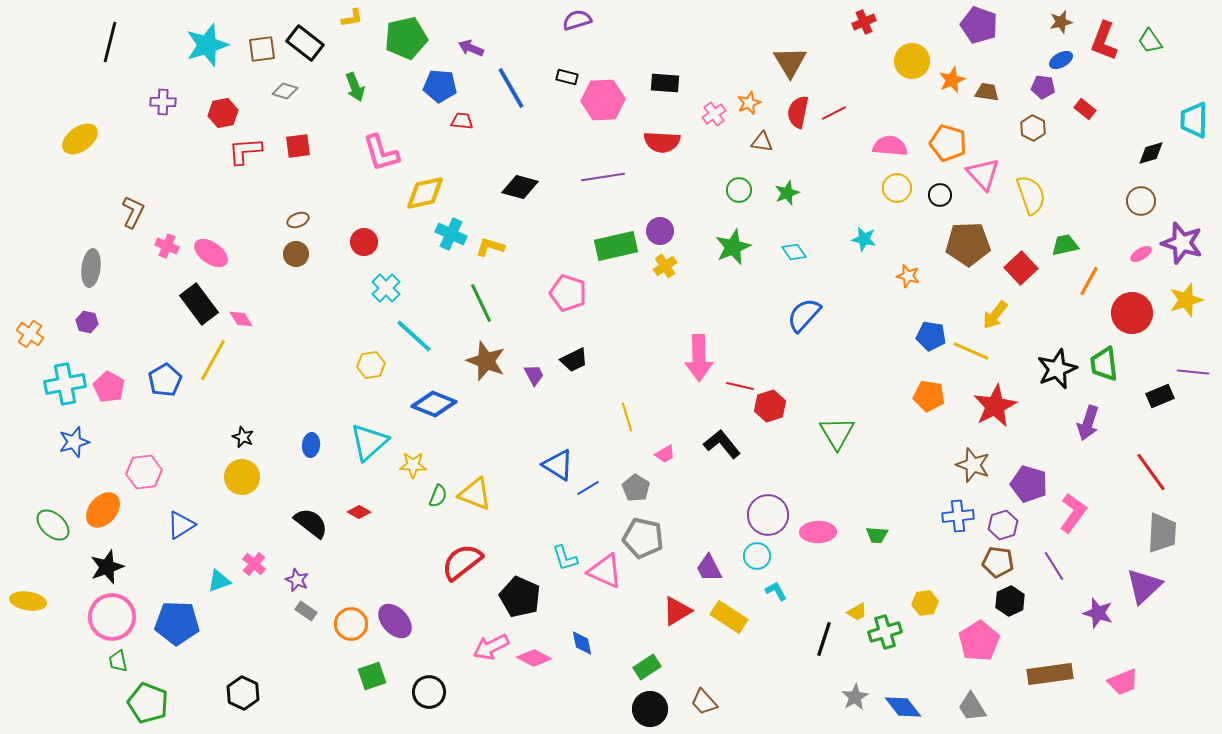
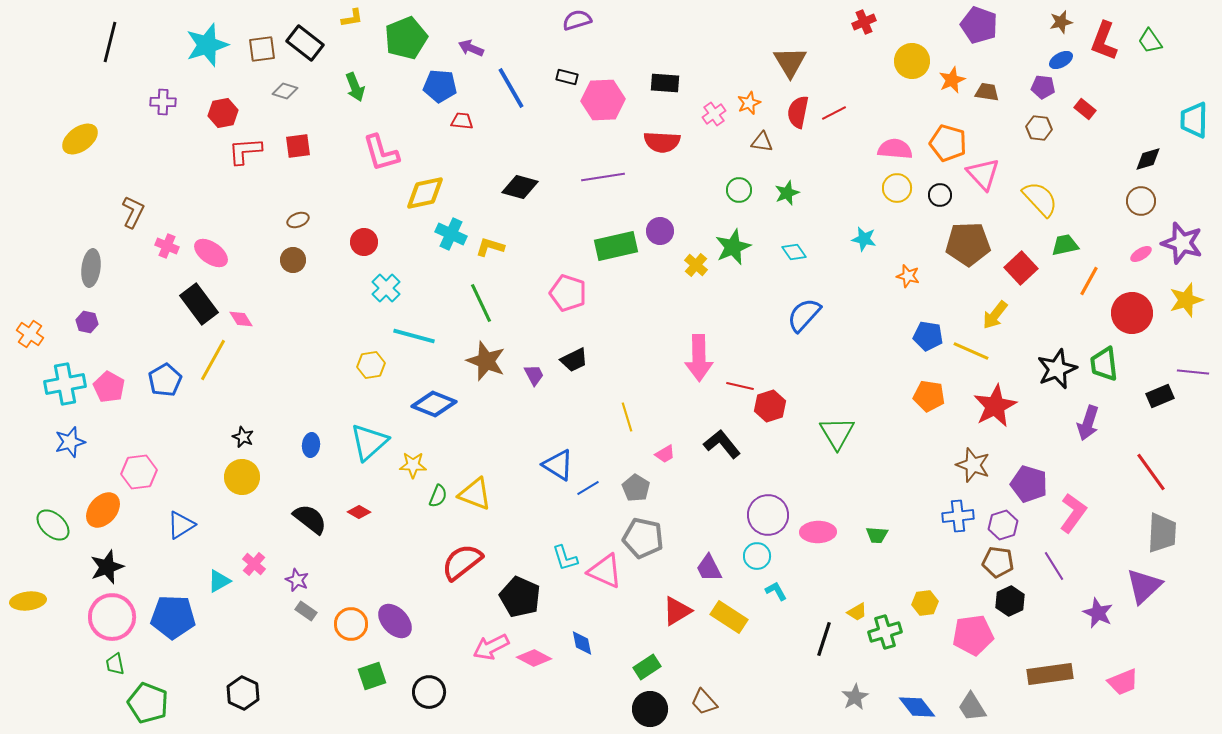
green pentagon at (406, 38): rotated 9 degrees counterclockwise
brown hexagon at (1033, 128): moved 6 px right; rotated 20 degrees counterclockwise
pink semicircle at (890, 146): moved 5 px right, 3 px down
black diamond at (1151, 153): moved 3 px left, 6 px down
yellow semicircle at (1031, 195): moved 9 px right, 4 px down; rotated 24 degrees counterclockwise
brown circle at (296, 254): moved 3 px left, 6 px down
yellow cross at (665, 266): moved 31 px right, 1 px up; rotated 15 degrees counterclockwise
cyan line at (414, 336): rotated 27 degrees counterclockwise
blue pentagon at (931, 336): moved 3 px left
blue star at (74, 442): moved 4 px left
pink hexagon at (144, 472): moved 5 px left
black semicircle at (311, 523): moved 1 px left, 4 px up
cyan triangle at (219, 581): rotated 10 degrees counterclockwise
yellow ellipse at (28, 601): rotated 16 degrees counterclockwise
purple star at (1098, 613): rotated 8 degrees clockwise
blue pentagon at (177, 623): moved 4 px left, 6 px up
pink pentagon at (979, 641): moved 6 px left, 6 px up; rotated 24 degrees clockwise
green trapezoid at (118, 661): moved 3 px left, 3 px down
blue diamond at (903, 707): moved 14 px right
